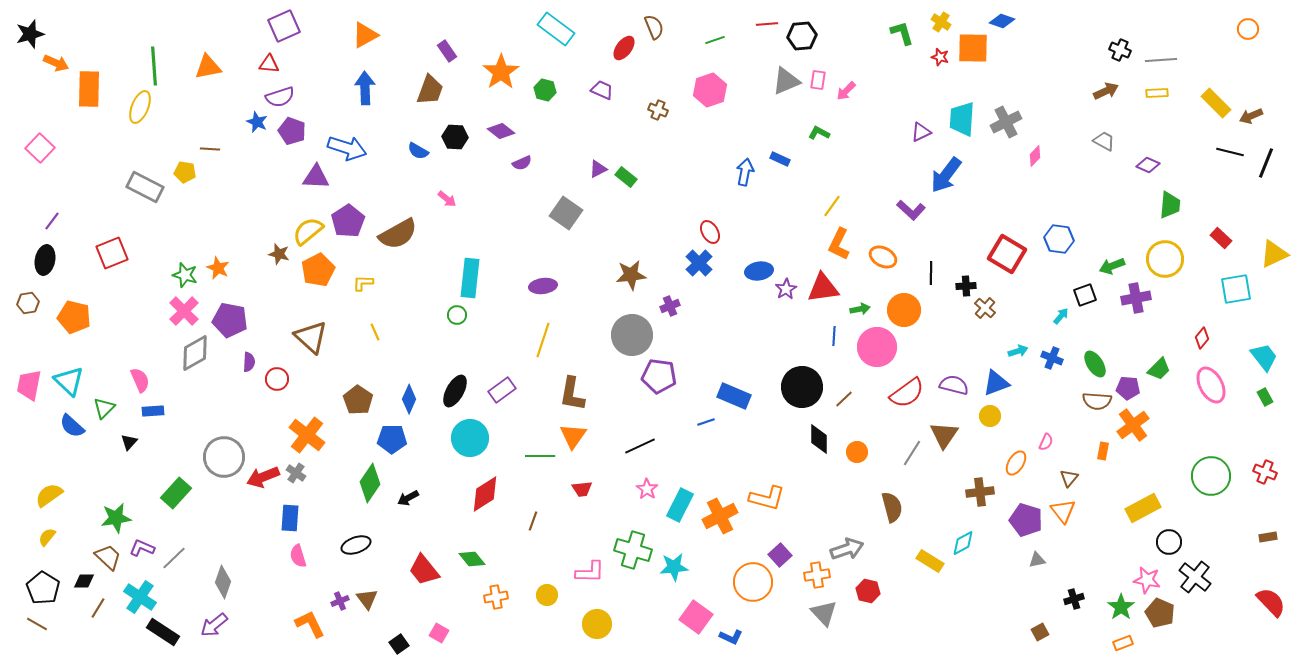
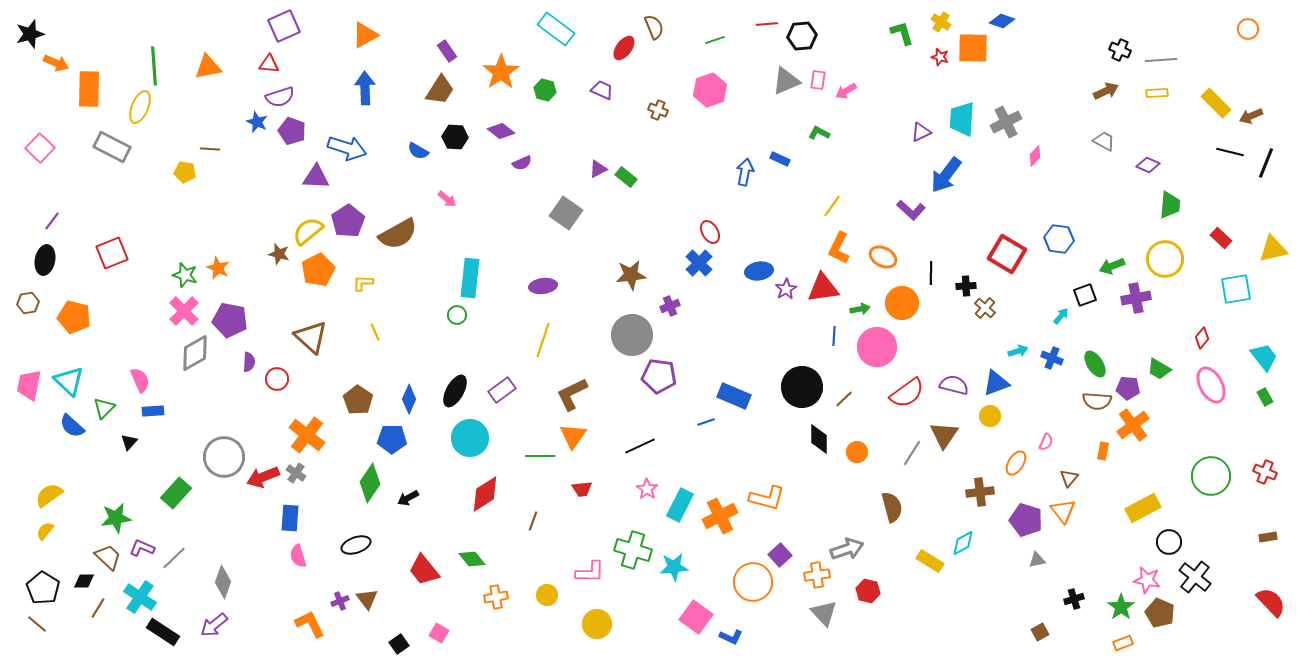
brown trapezoid at (430, 90): moved 10 px right; rotated 12 degrees clockwise
pink arrow at (846, 91): rotated 15 degrees clockwise
gray rectangle at (145, 187): moved 33 px left, 40 px up
orange L-shape at (839, 244): moved 4 px down
yellow triangle at (1274, 254): moved 1 px left, 5 px up; rotated 12 degrees clockwise
orange circle at (904, 310): moved 2 px left, 7 px up
green trapezoid at (1159, 369): rotated 75 degrees clockwise
brown L-shape at (572, 394): rotated 54 degrees clockwise
yellow semicircle at (47, 537): moved 2 px left, 6 px up
brown line at (37, 624): rotated 10 degrees clockwise
